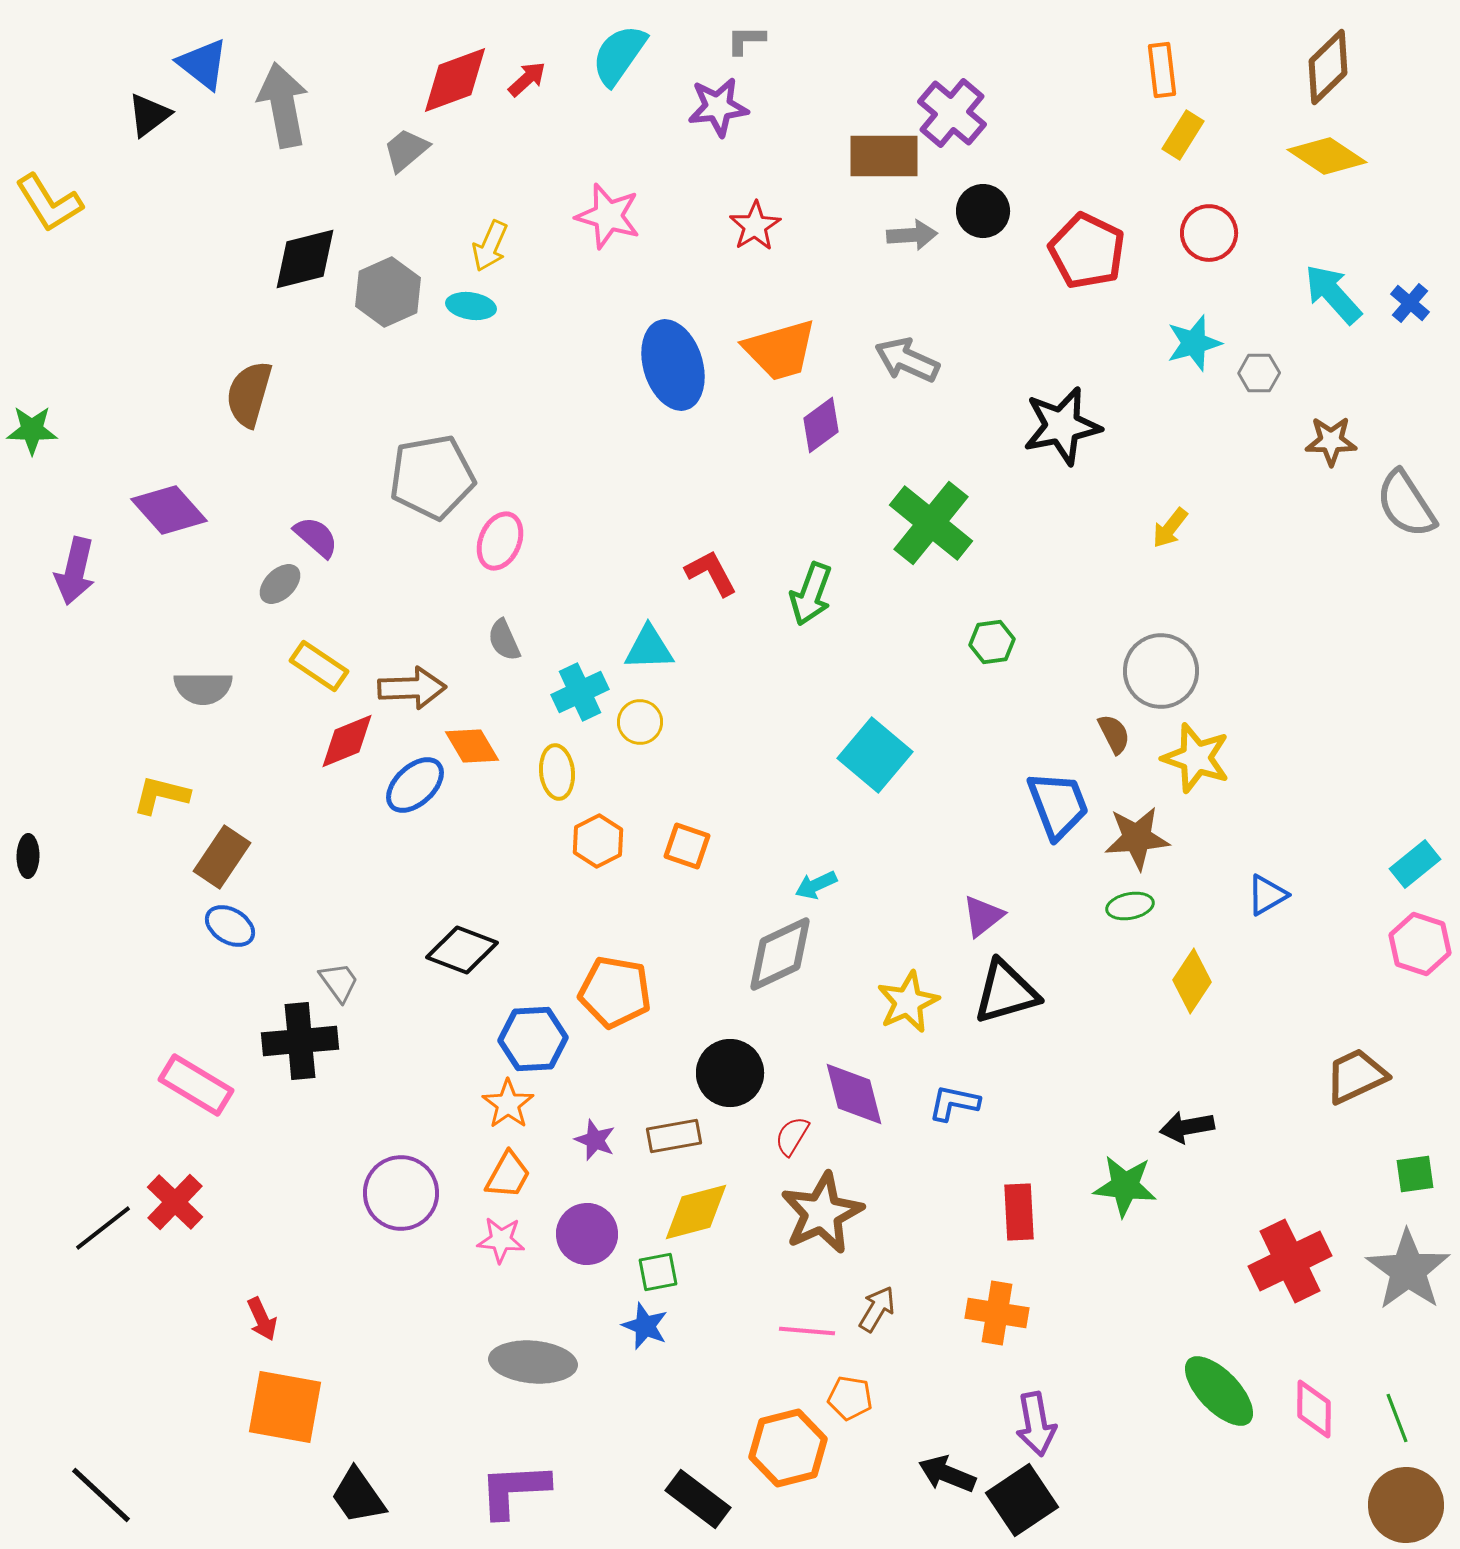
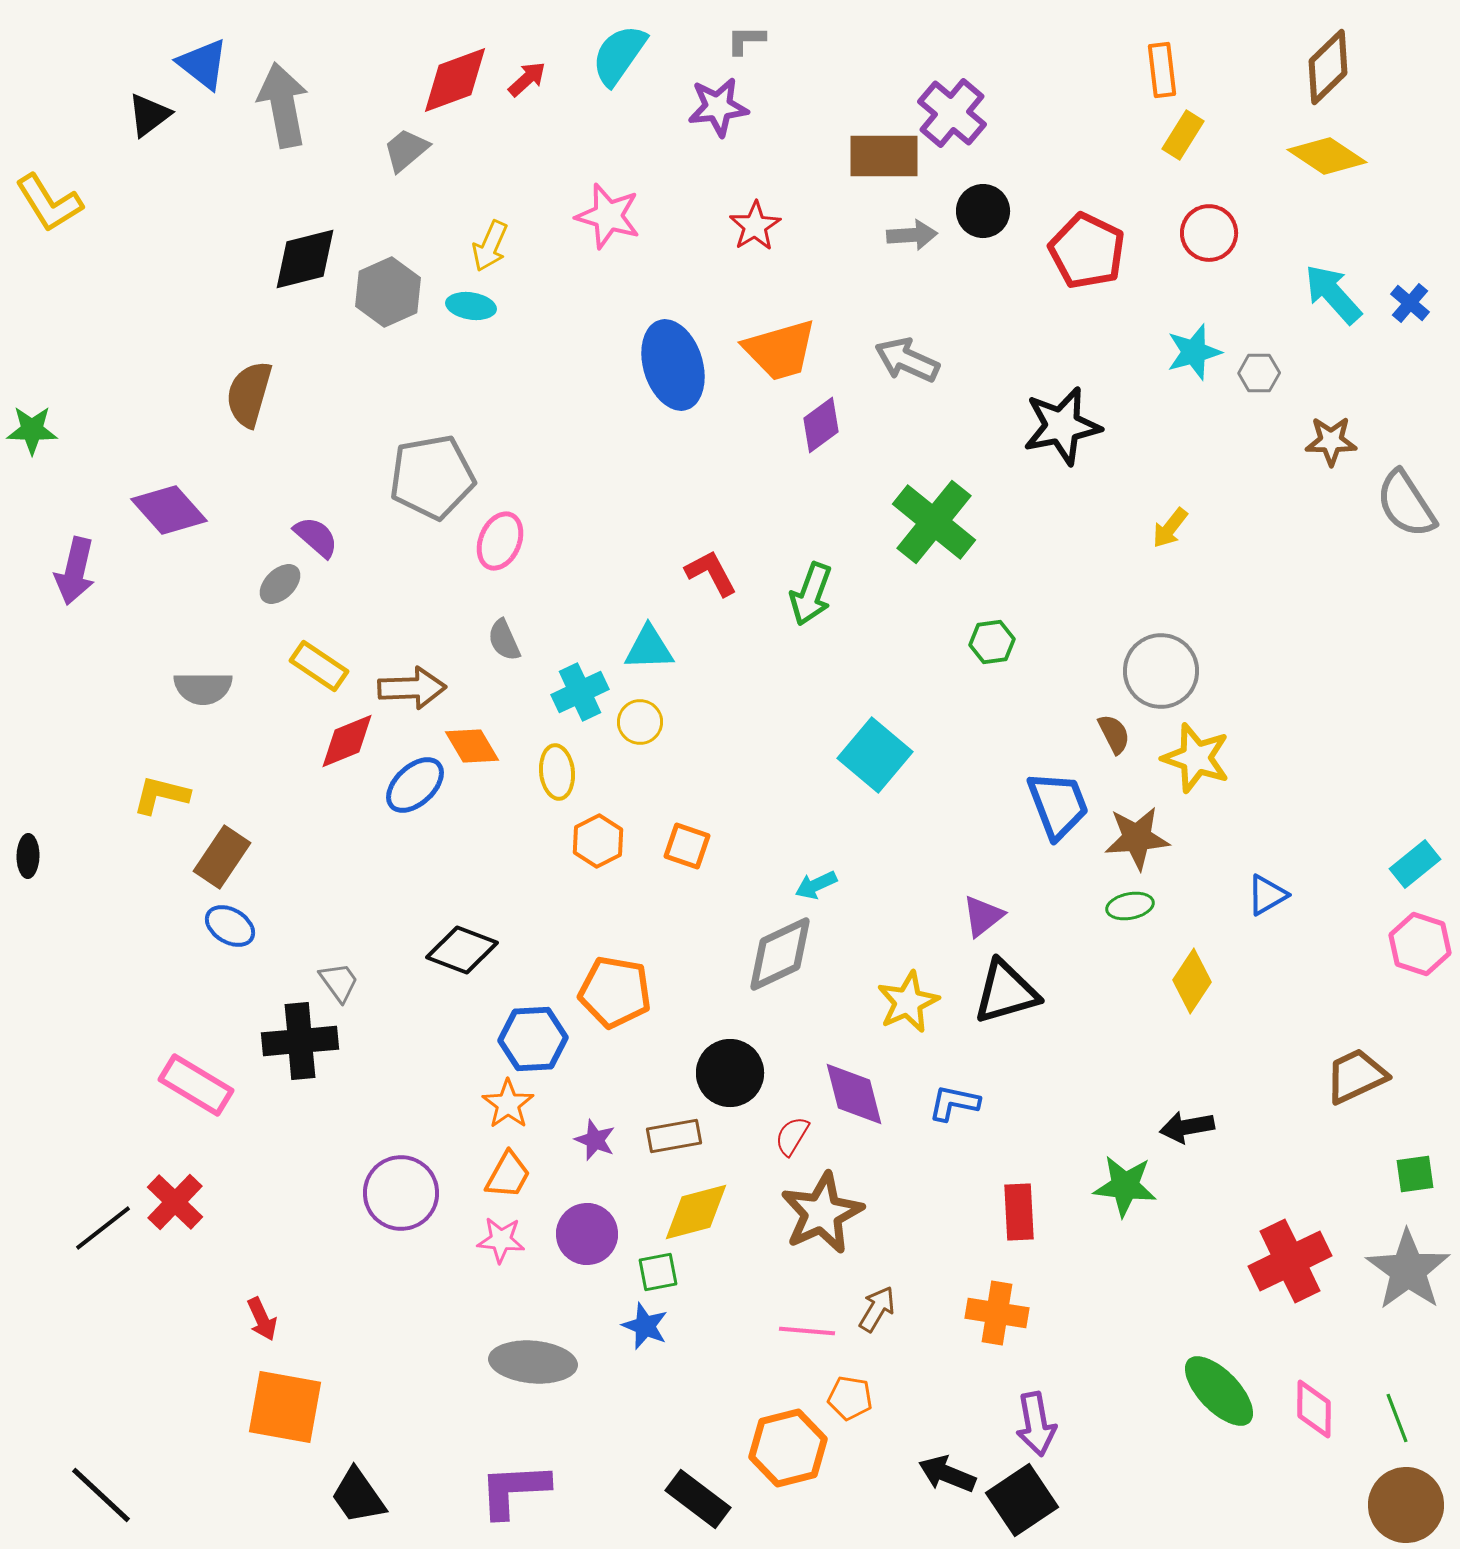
cyan star at (1194, 343): moved 9 px down
green cross at (931, 523): moved 3 px right, 1 px up
